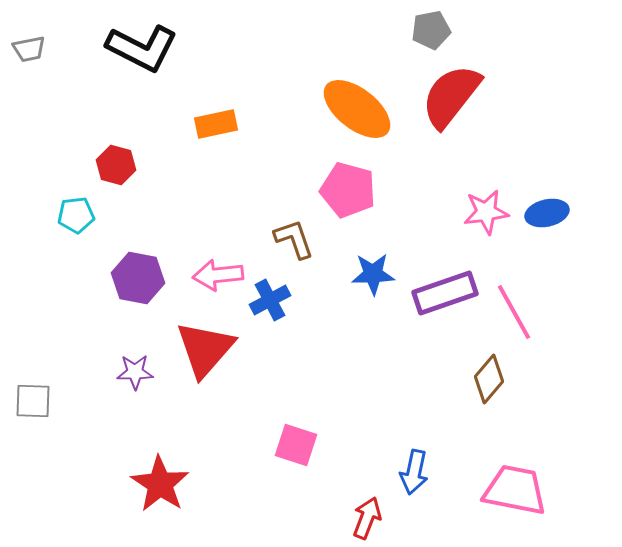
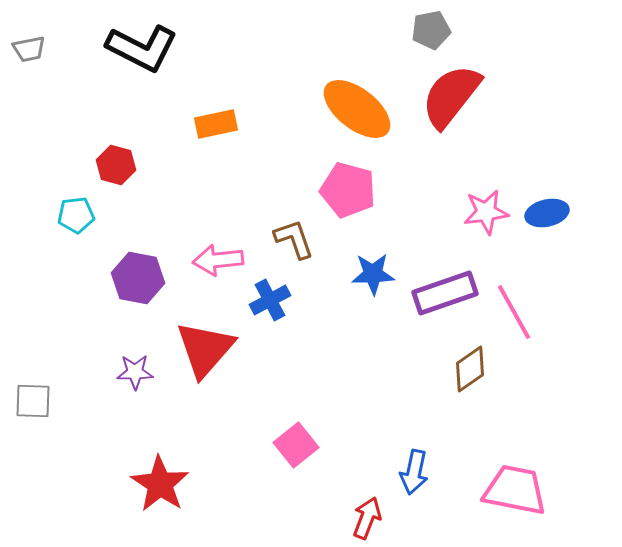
pink arrow: moved 15 px up
brown diamond: moved 19 px left, 10 px up; rotated 15 degrees clockwise
pink square: rotated 33 degrees clockwise
